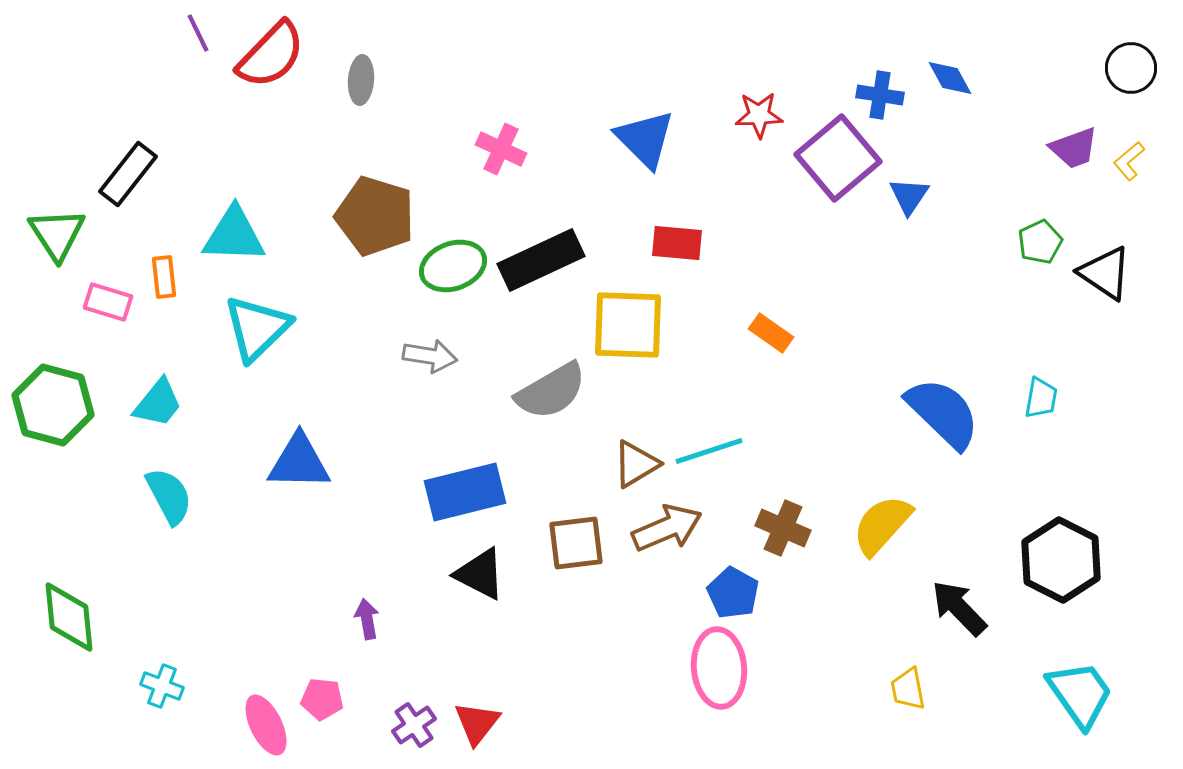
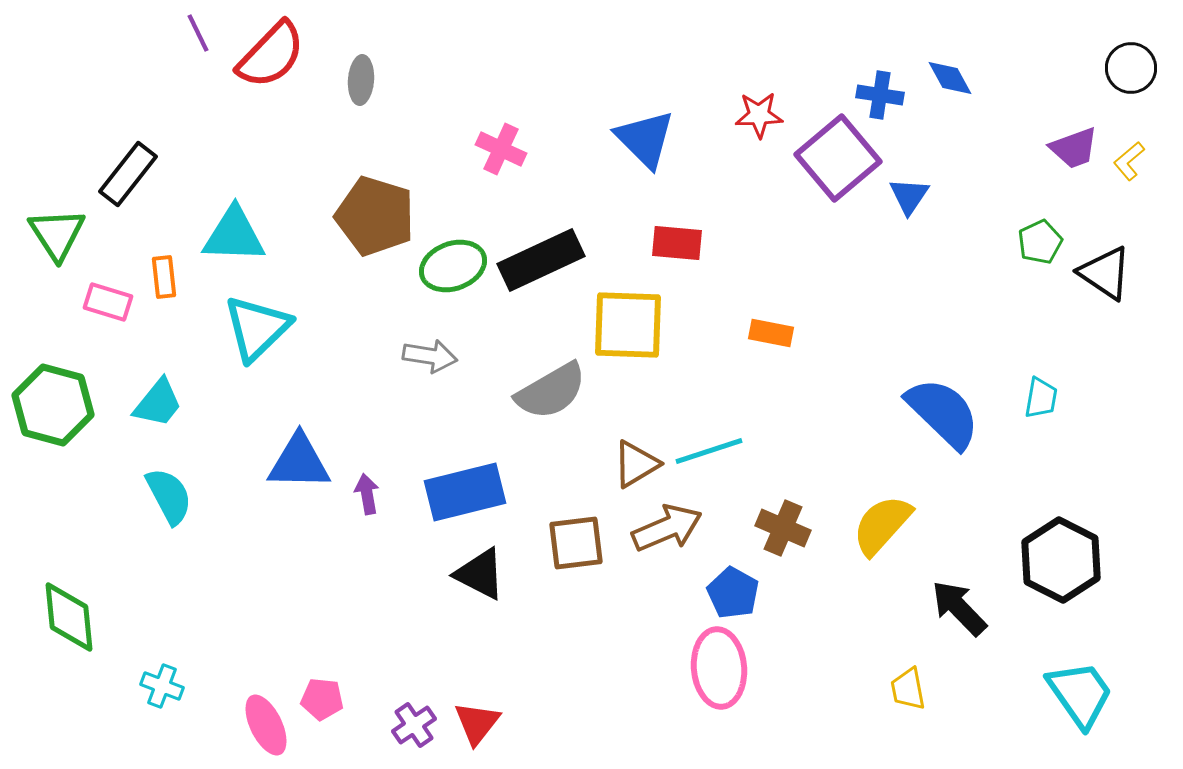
orange rectangle at (771, 333): rotated 24 degrees counterclockwise
purple arrow at (367, 619): moved 125 px up
